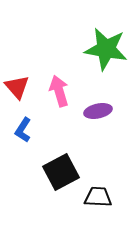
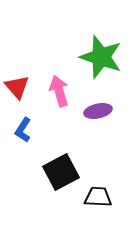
green star: moved 5 px left, 8 px down; rotated 9 degrees clockwise
